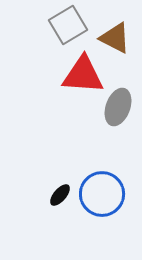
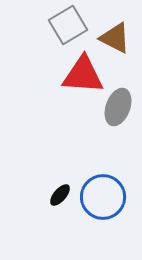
blue circle: moved 1 px right, 3 px down
